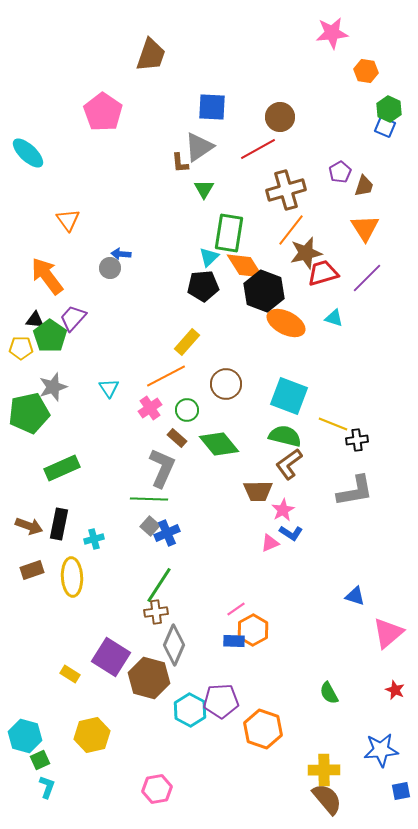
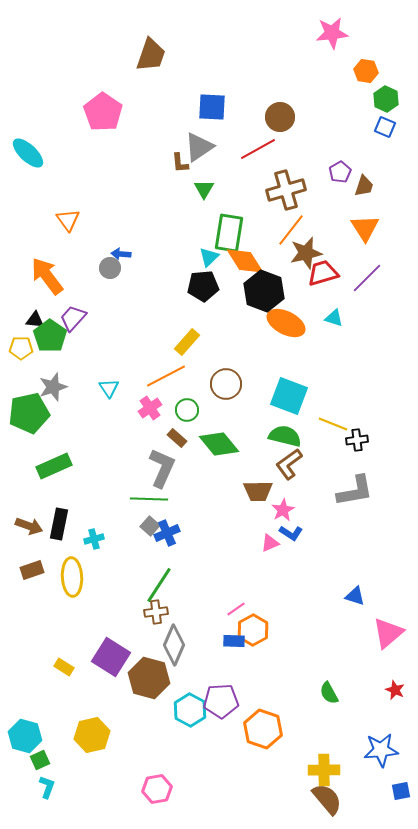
green hexagon at (389, 109): moved 3 px left, 10 px up
orange diamond at (245, 266): moved 5 px up
green rectangle at (62, 468): moved 8 px left, 2 px up
yellow rectangle at (70, 674): moved 6 px left, 7 px up
